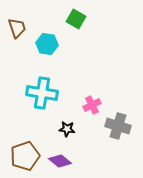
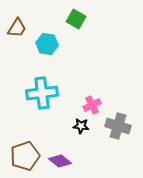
brown trapezoid: rotated 50 degrees clockwise
cyan cross: rotated 16 degrees counterclockwise
black star: moved 14 px right, 3 px up
